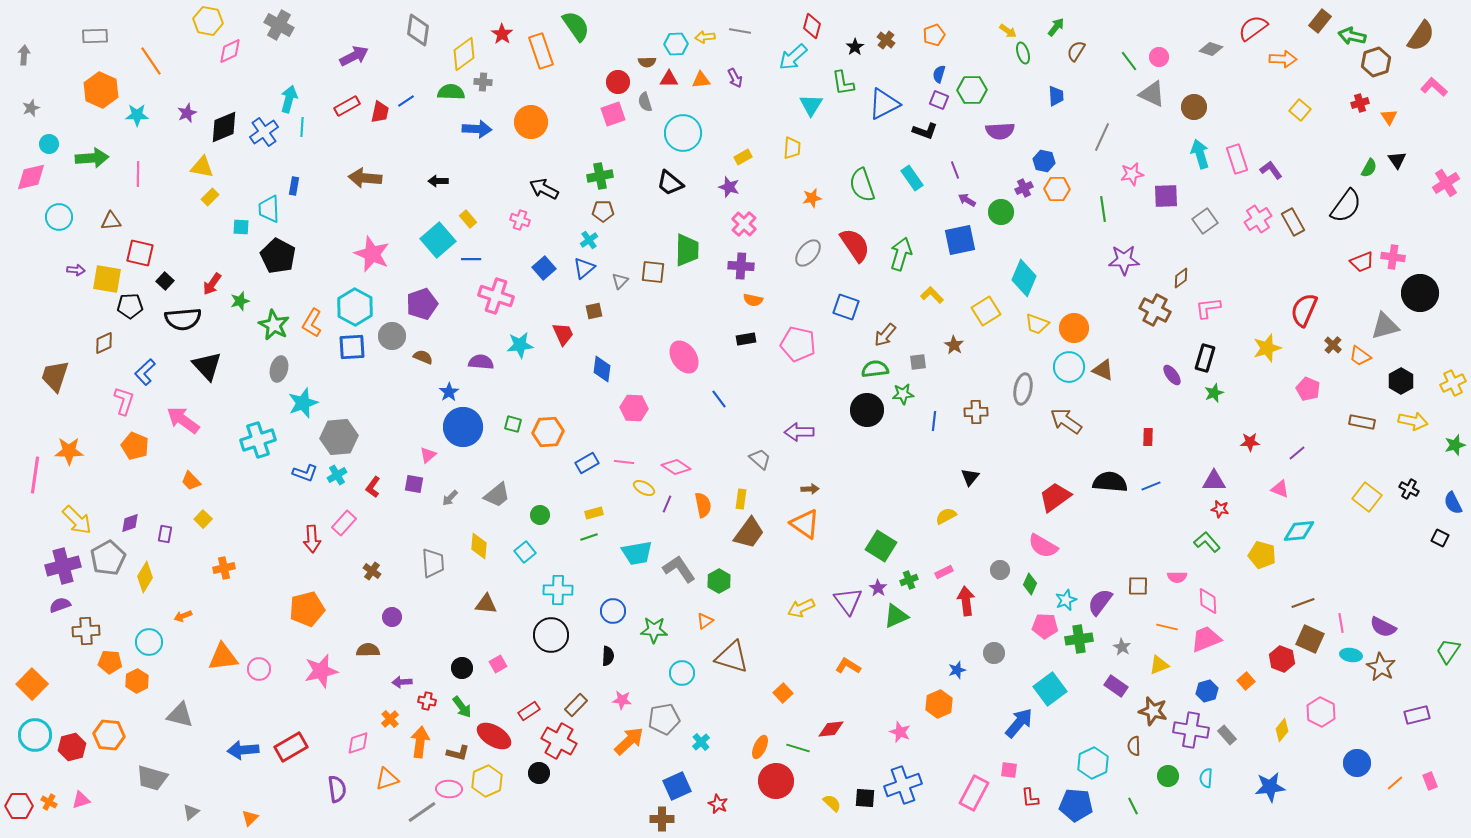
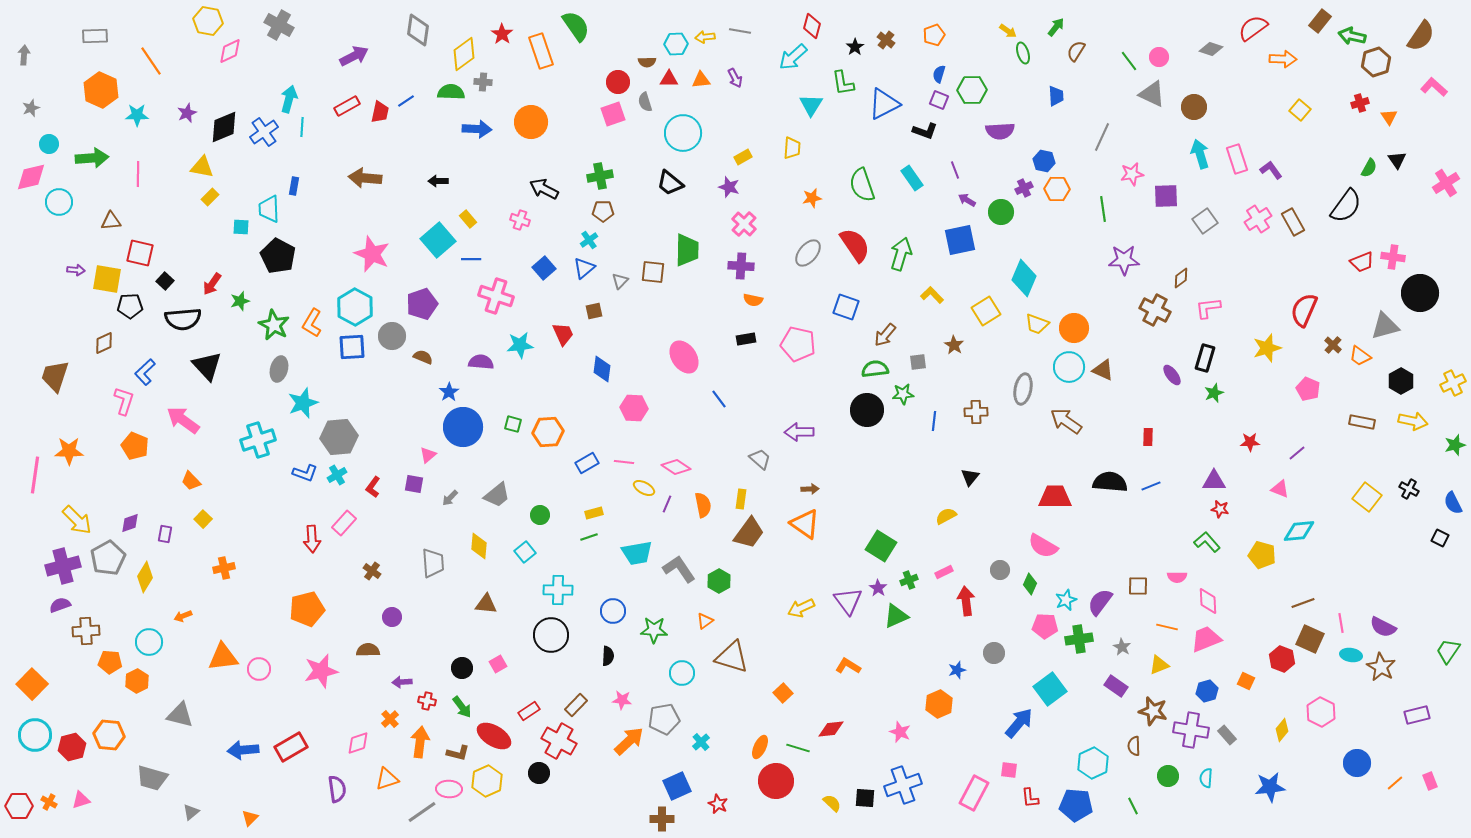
cyan circle at (59, 217): moved 15 px up
red trapezoid at (1055, 497): rotated 36 degrees clockwise
orange square at (1246, 681): rotated 24 degrees counterclockwise
